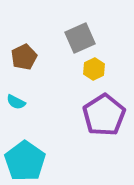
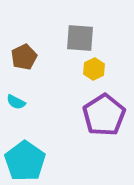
gray square: rotated 28 degrees clockwise
